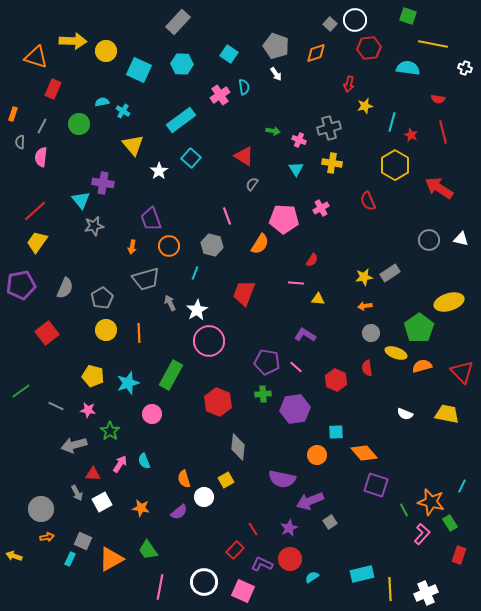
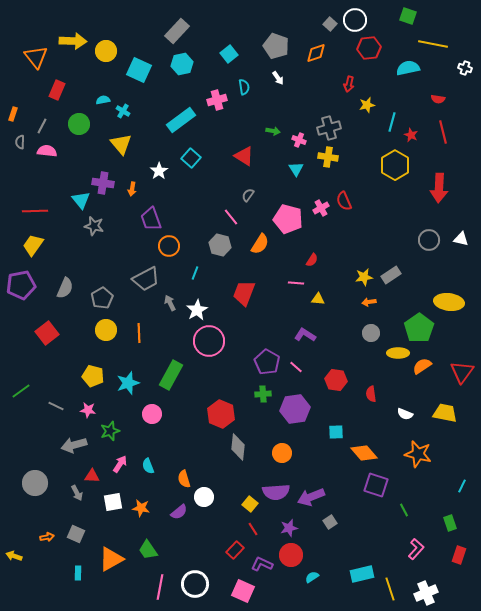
gray rectangle at (178, 22): moved 1 px left, 9 px down
cyan square at (229, 54): rotated 18 degrees clockwise
orange triangle at (36, 57): rotated 35 degrees clockwise
cyan hexagon at (182, 64): rotated 15 degrees counterclockwise
cyan semicircle at (408, 68): rotated 20 degrees counterclockwise
white arrow at (276, 74): moved 2 px right, 4 px down
red rectangle at (53, 89): moved 4 px right, 1 px down
pink cross at (220, 95): moved 3 px left, 5 px down; rotated 18 degrees clockwise
cyan semicircle at (102, 102): moved 1 px right, 2 px up
yellow star at (365, 106): moved 2 px right, 1 px up
yellow triangle at (133, 145): moved 12 px left, 1 px up
pink semicircle at (41, 157): moved 6 px right, 6 px up; rotated 90 degrees clockwise
yellow cross at (332, 163): moved 4 px left, 6 px up
gray semicircle at (252, 184): moved 4 px left, 11 px down
red arrow at (439, 188): rotated 120 degrees counterclockwise
red semicircle at (368, 201): moved 24 px left
red line at (35, 211): rotated 40 degrees clockwise
pink line at (227, 216): moved 4 px right, 1 px down; rotated 18 degrees counterclockwise
pink pentagon at (284, 219): moved 4 px right; rotated 12 degrees clockwise
gray star at (94, 226): rotated 24 degrees clockwise
yellow trapezoid at (37, 242): moved 4 px left, 3 px down
gray hexagon at (212, 245): moved 8 px right
orange arrow at (132, 247): moved 58 px up
gray rectangle at (390, 273): moved 1 px right, 2 px down
gray trapezoid at (146, 279): rotated 12 degrees counterclockwise
yellow ellipse at (449, 302): rotated 24 degrees clockwise
orange arrow at (365, 306): moved 4 px right, 4 px up
yellow ellipse at (396, 353): moved 2 px right; rotated 20 degrees counterclockwise
purple pentagon at (267, 362): rotated 20 degrees clockwise
orange semicircle at (422, 366): rotated 18 degrees counterclockwise
red semicircle at (367, 368): moved 4 px right, 26 px down
red triangle at (462, 372): rotated 20 degrees clockwise
red hexagon at (336, 380): rotated 15 degrees counterclockwise
red hexagon at (218, 402): moved 3 px right, 12 px down
yellow trapezoid at (447, 414): moved 2 px left, 1 px up
green star at (110, 431): rotated 18 degrees clockwise
orange circle at (317, 455): moved 35 px left, 2 px up
cyan semicircle at (144, 461): moved 4 px right, 5 px down
red triangle at (93, 474): moved 1 px left, 2 px down
purple semicircle at (282, 479): moved 6 px left, 13 px down; rotated 16 degrees counterclockwise
yellow square at (226, 480): moved 24 px right, 24 px down; rotated 21 degrees counterclockwise
purple arrow at (310, 501): moved 1 px right, 4 px up
white square at (102, 502): moved 11 px right; rotated 18 degrees clockwise
orange star at (431, 502): moved 13 px left, 48 px up
gray circle at (41, 509): moved 6 px left, 26 px up
green rectangle at (450, 523): rotated 14 degrees clockwise
purple star at (289, 528): rotated 12 degrees clockwise
pink L-shape at (422, 534): moved 6 px left, 15 px down
gray square at (83, 541): moved 7 px left, 7 px up
cyan rectangle at (70, 559): moved 8 px right, 14 px down; rotated 24 degrees counterclockwise
red circle at (290, 559): moved 1 px right, 4 px up
white circle at (204, 582): moved 9 px left, 2 px down
yellow line at (390, 589): rotated 15 degrees counterclockwise
